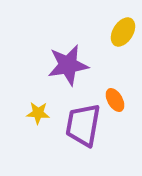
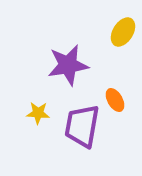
purple trapezoid: moved 1 px left, 1 px down
